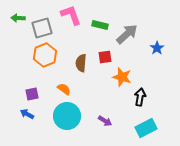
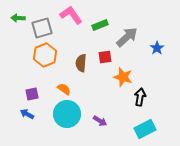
pink L-shape: rotated 15 degrees counterclockwise
green rectangle: rotated 35 degrees counterclockwise
gray arrow: moved 3 px down
orange star: moved 1 px right
cyan circle: moved 2 px up
purple arrow: moved 5 px left
cyan rectangle: moved 1 px left, 1 px down
